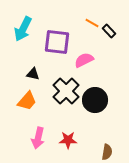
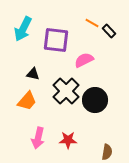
purple square: moved 1 px left, 2 px up
